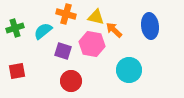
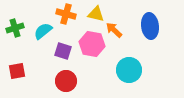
yellow triangle: moved 3 px up
red circle: moved 5 px left
